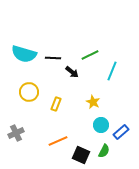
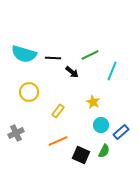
yellow rectangle: moved 2 px right, 7 px down; rotated 16 degrees clockwise
